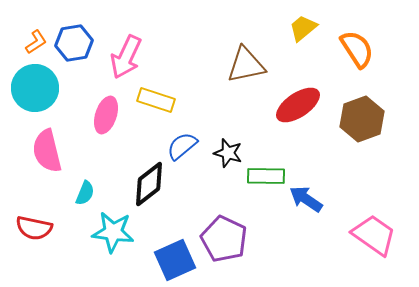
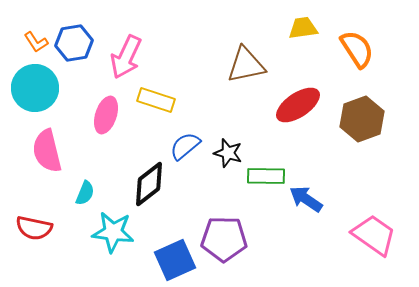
yellow trapezoid: rotated 32 degrees clockwise
orange L-shape: rotated 90 degrees clockwise
blue semicircle: moved 3 px right
purple pentagon: rotated 24 degrees counterclockwise
